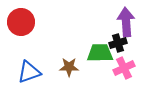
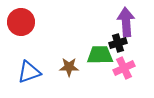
green trapezoid: moved 2 px down
